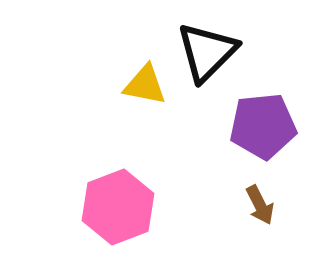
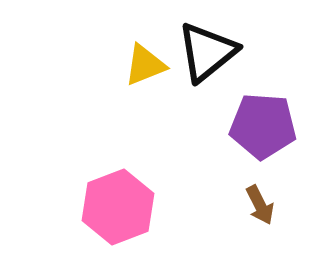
black triangle: rotated 6 degrees clockwise
yellow triangle: moved 20 px up; rotated 33 degrees counterclockwise
purple pentagon: rotated 10 degrees clockwise
